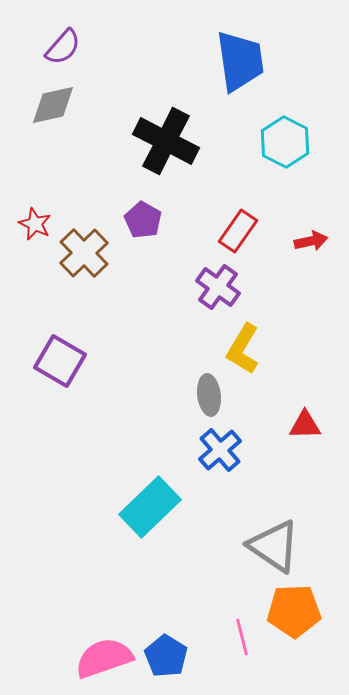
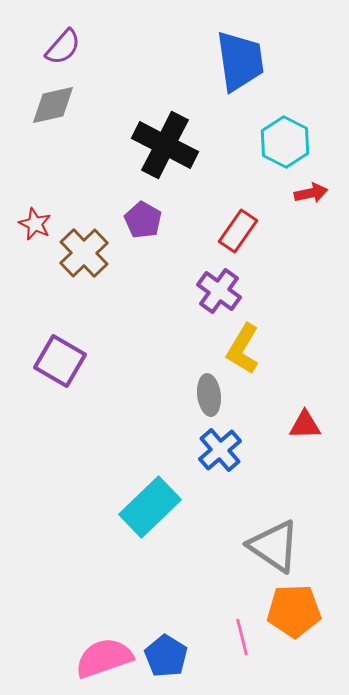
black cross: moved 1 px left, 4 px down
red arrow: moved 48 px up
purple cross: moved 1 px right, 4 px down
